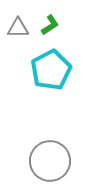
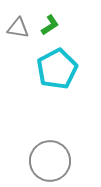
gray triangle: rotated 10 degrees clockwise
cyan pentagon: moved 6 px right, 1 px up
